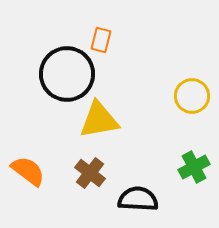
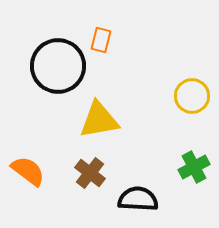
black circle: moved 9 px left, 8 px up
